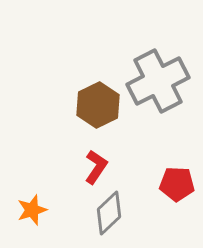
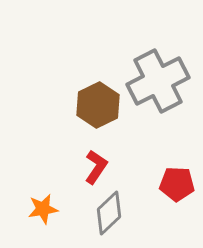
orange star: moved 11 px right, 1 px up; rotated 8 degrees clockwise
